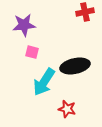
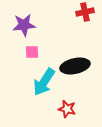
pink square: rotated 16 degrees counterclockwise
